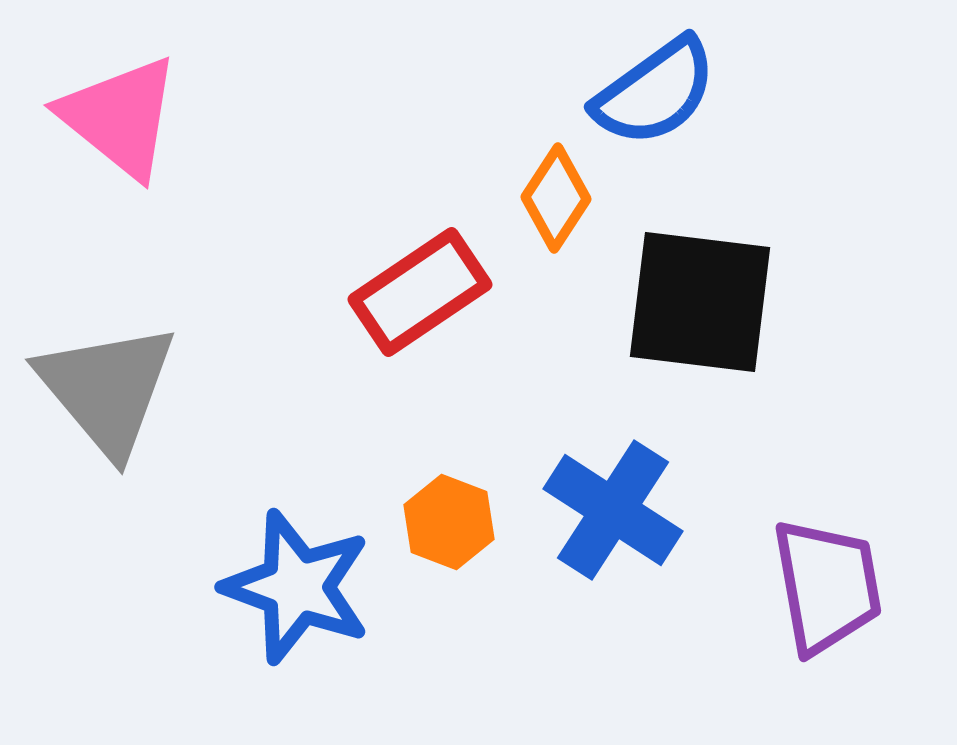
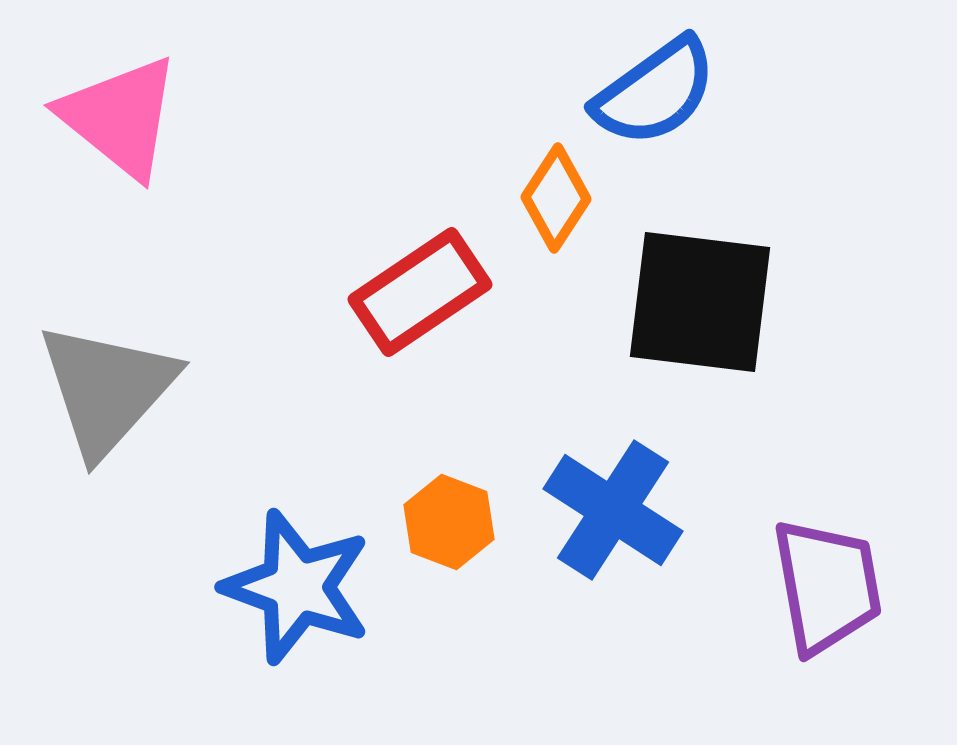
gray triangle: rotated 22 degrees clockwise
